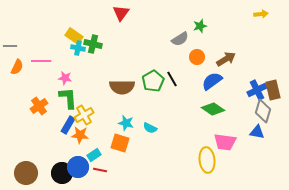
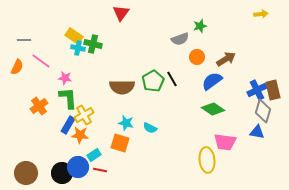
gray semicircle: rotated 12 degrees clockwise
gray line: moved 14 px right, 6 px up
pink line: rotated 36 degrees clockwise
